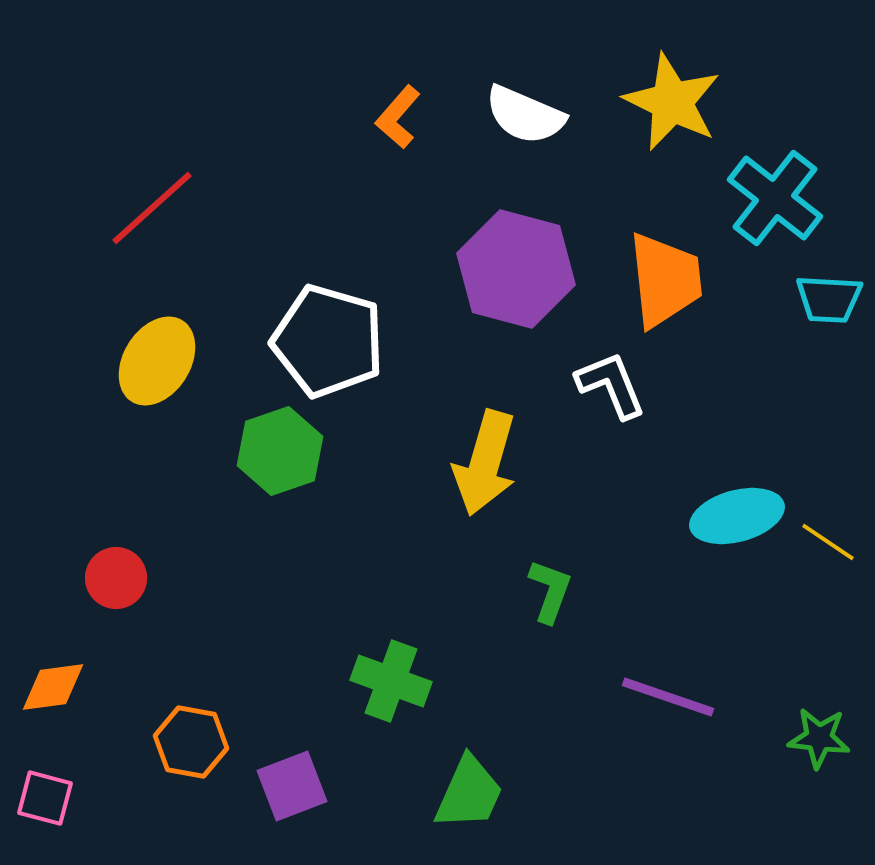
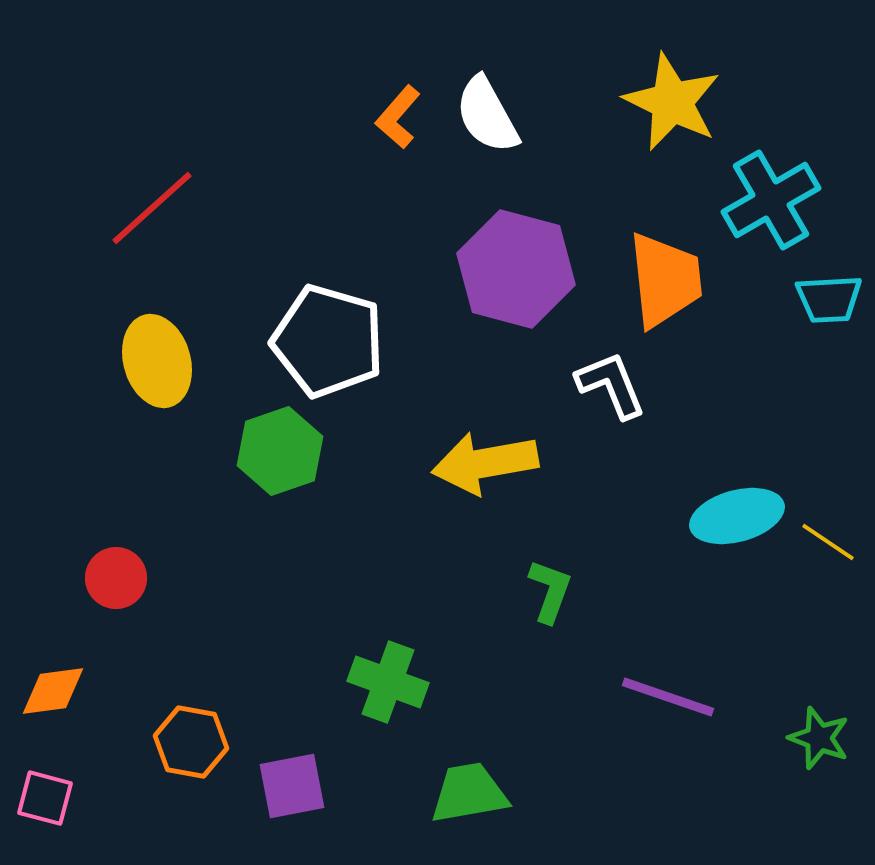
white semicircle: moved 38 px left; rotated 38 degrees clockwise
cyan cross: moved 4 px left, 2 px down; rotated 22 degrees clockwise
cyan trapezoid: rotated 6 degrees counterclockwise
yellow ellipse: rotated 48 degrees counterclockwise
yellow arrow: rotated 64 degrees clockwise
green cross: moved 3 px left, 1 px down
orange diamond: moved 4 px down
green star: rotated 14 degrees clockwise
purple square: rotated 10 degrees clockwise
green trapezoid: rotated 124 degrees counterclockwise
